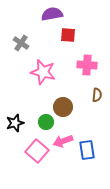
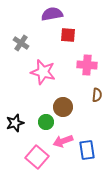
pink square: moved 6 px down
